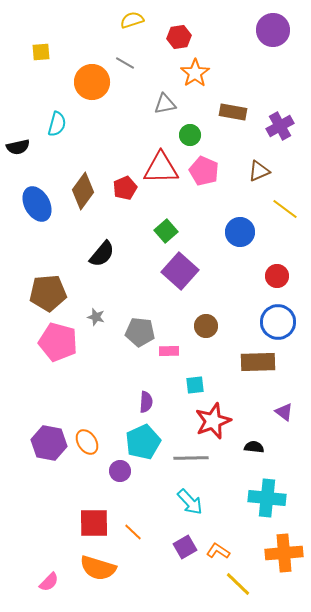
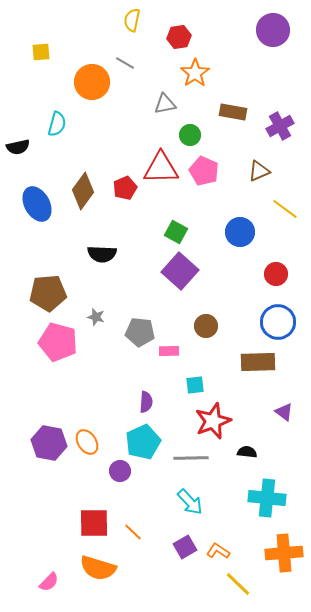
yellow semicircle at (132, 20): rotated 60 degrees counterclockwise
green square at (166, 231): moved 10 px right, 1 px down; rotated 20 degrees counterclockwise
black semicircle at (102, 254): rotated 52 degrees clockwise
red circle at (277, 276): moved 1 px left, 2 px up
black semicircle at (254, 447): moved 7 px left, 5 px down
